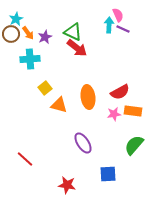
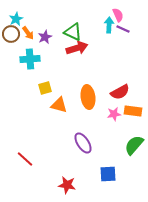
red arrow: rotated 55 degrees counterclockwise
yellow square: rotated 24 degrees clockwise
